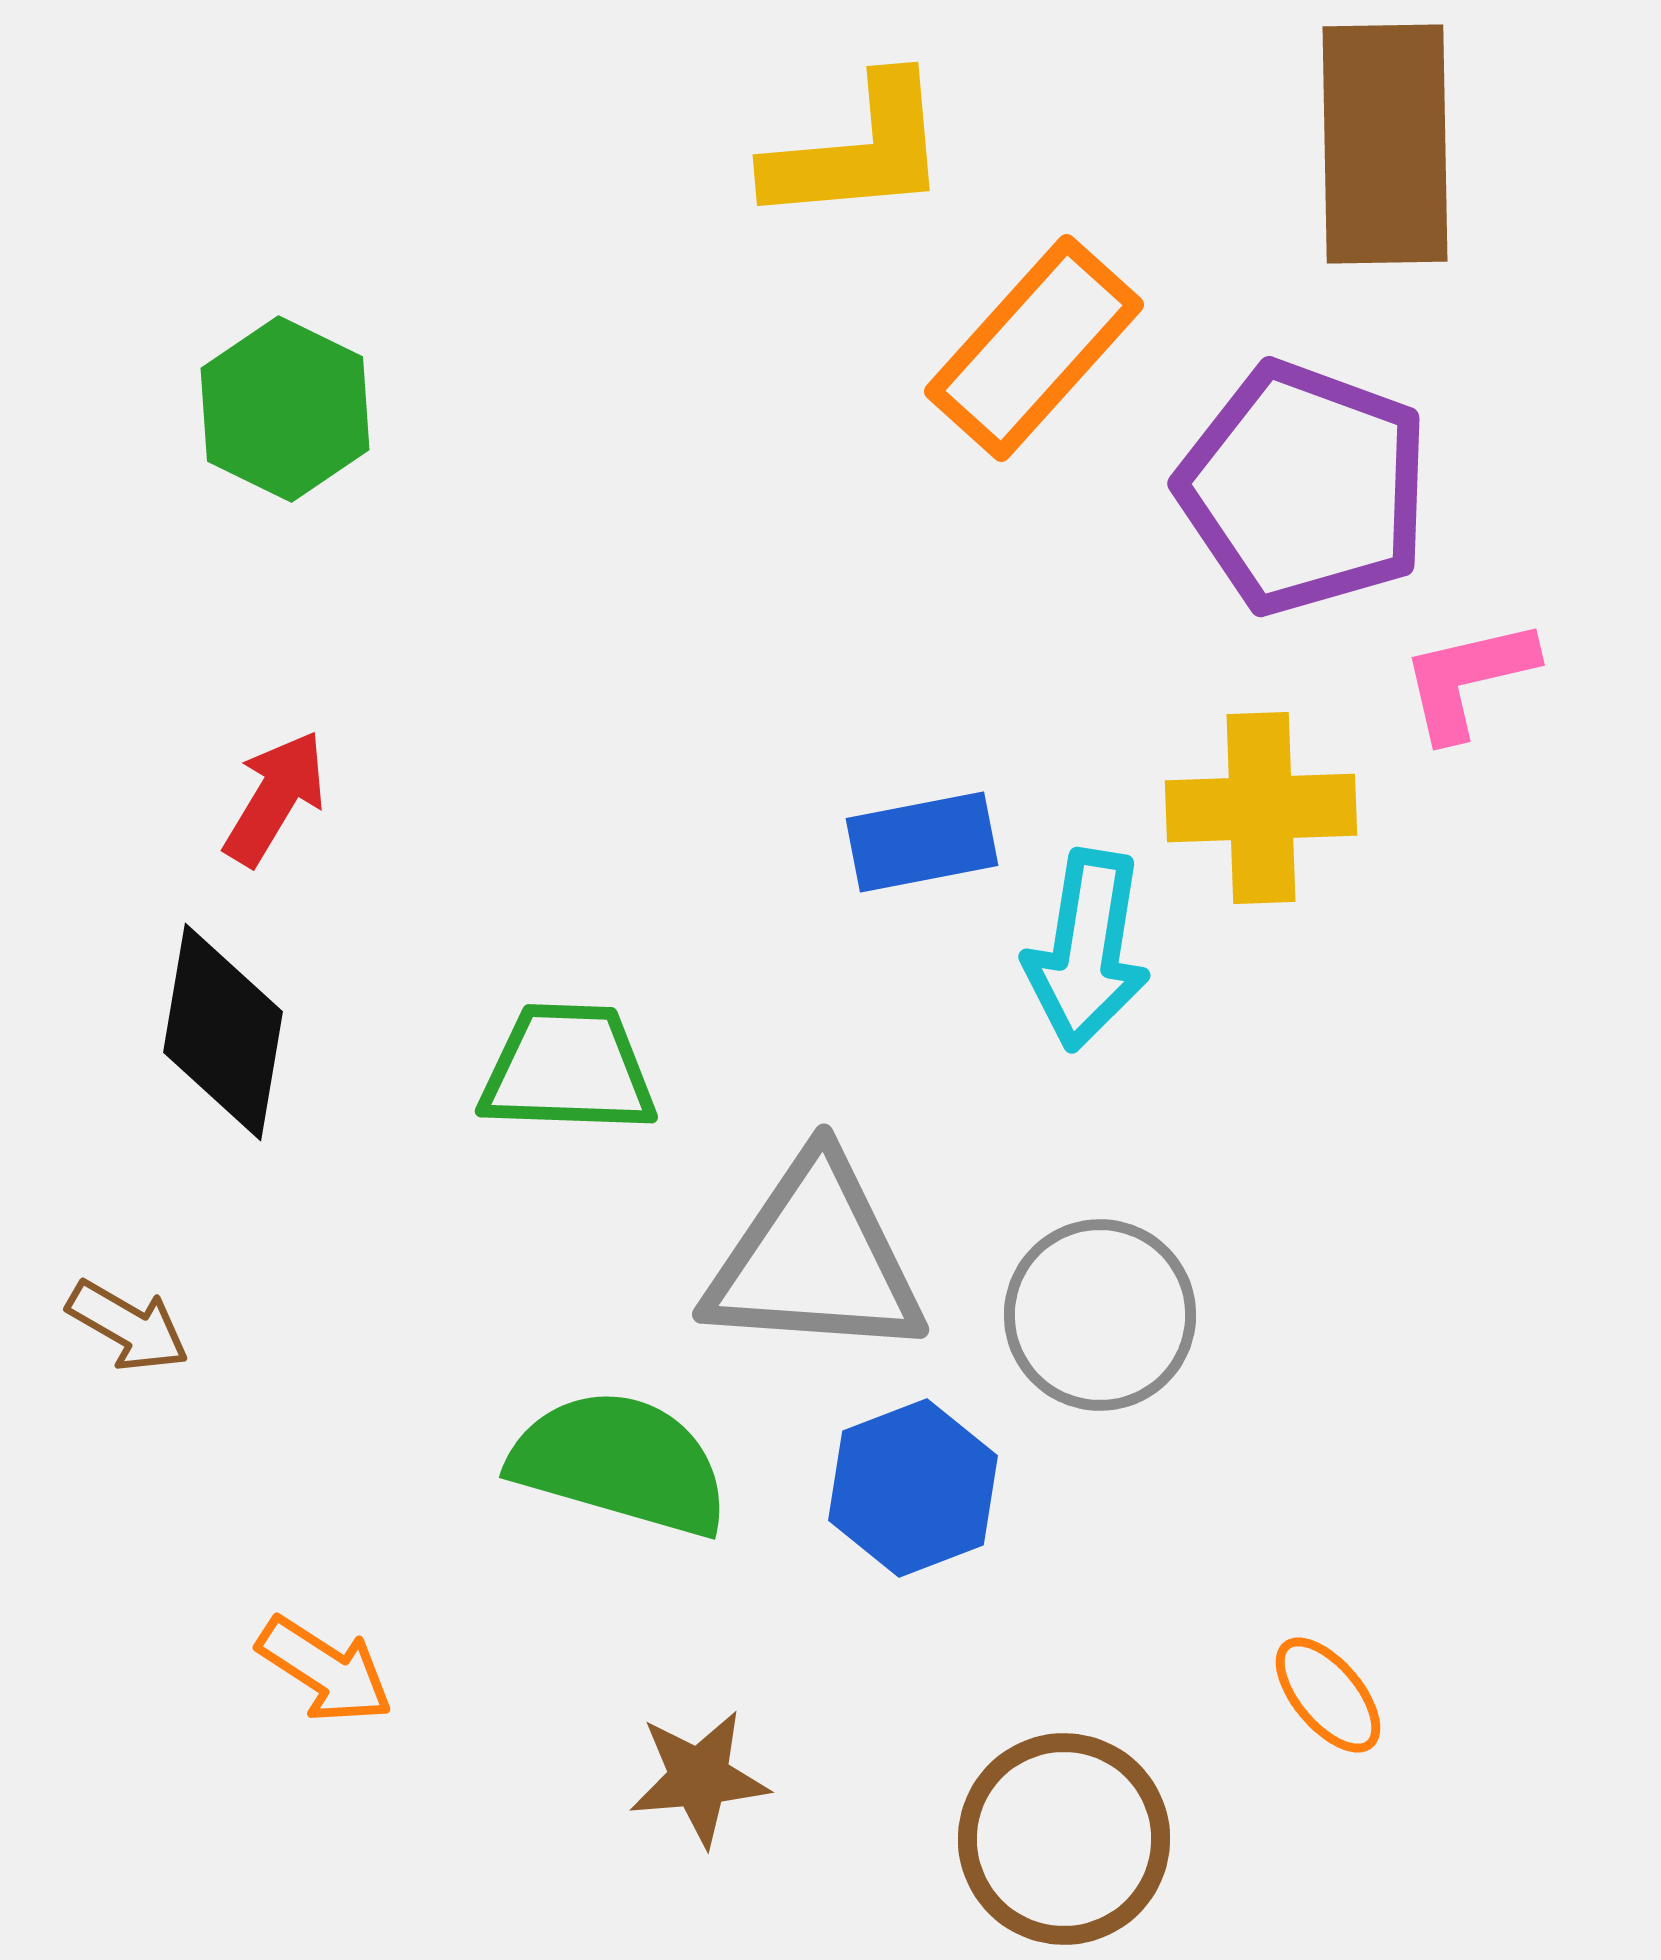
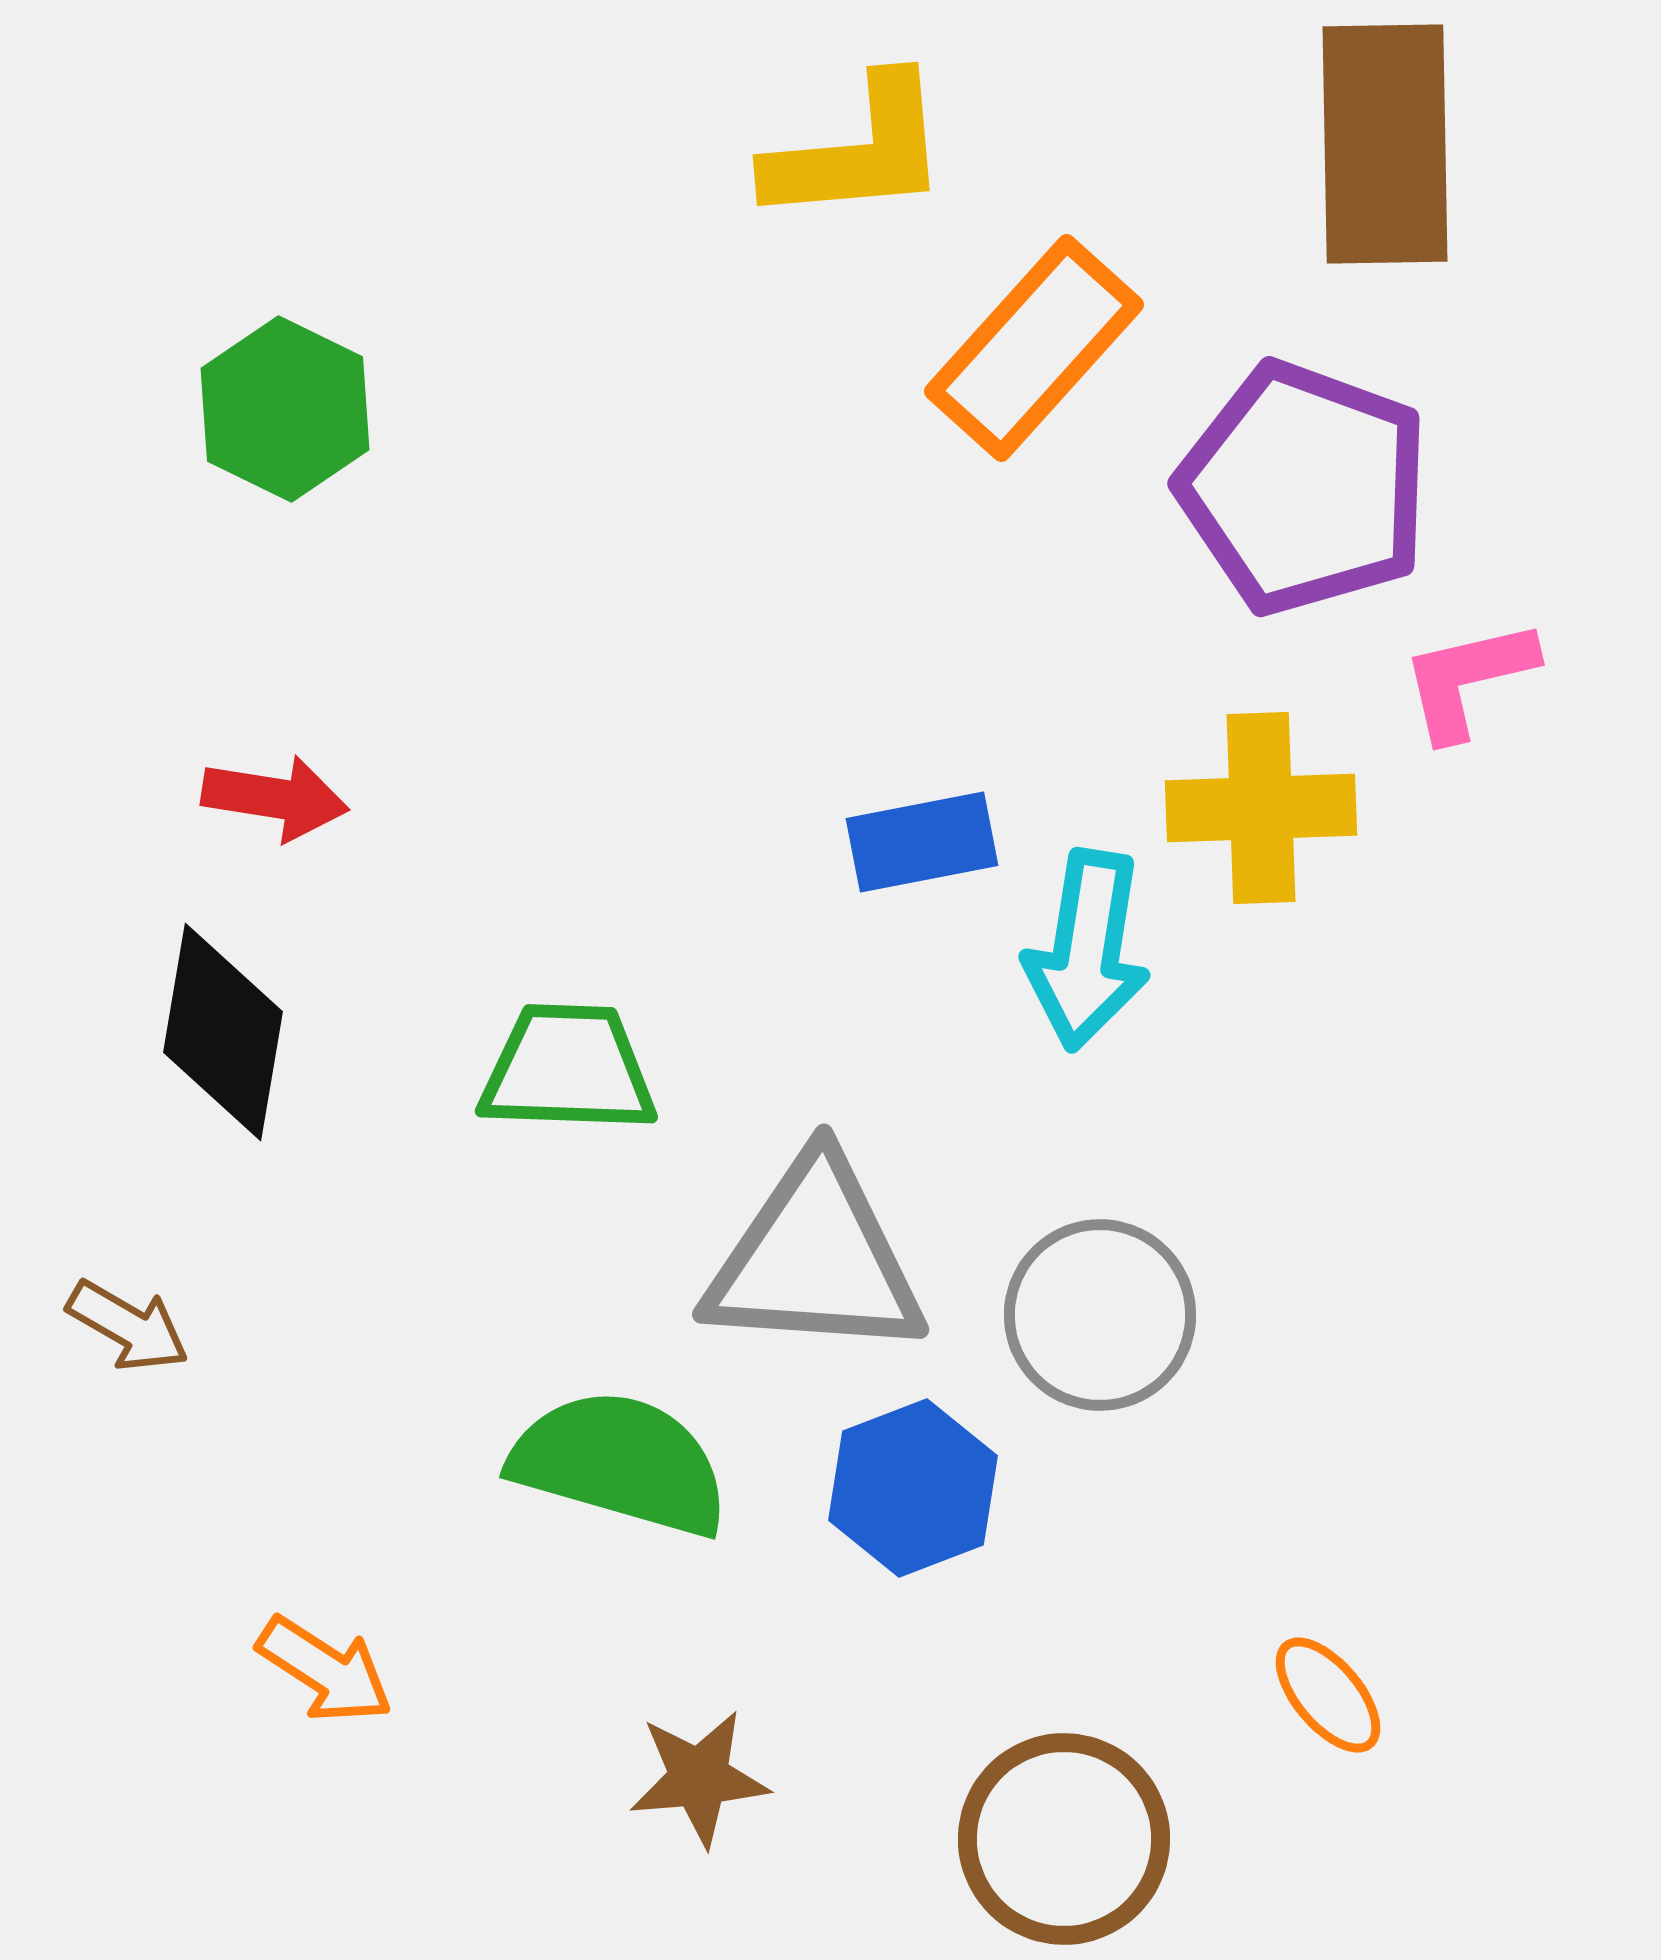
red arrow: rotated 68 degrees clockwise
